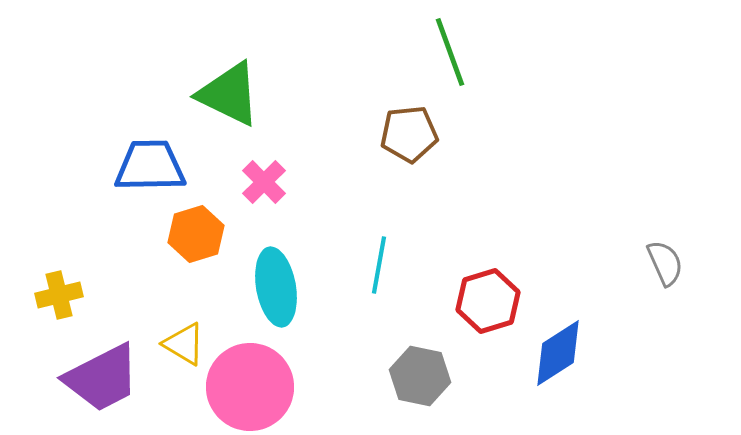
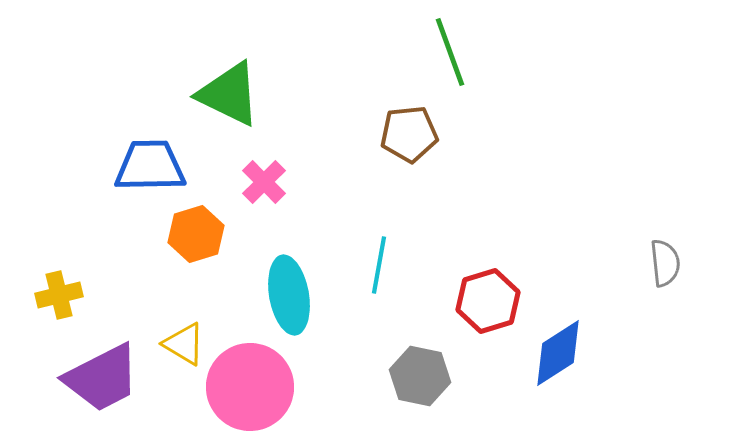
gray semicircle: rotated 18 degrees clockwise
cyan ellipse: moved 13 px right, 8 px down
